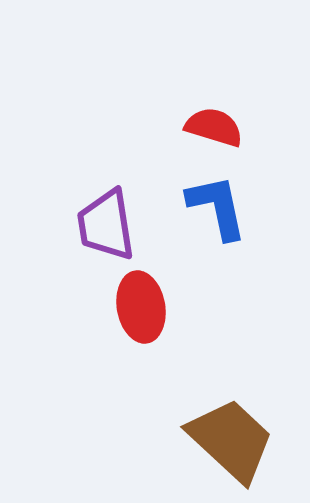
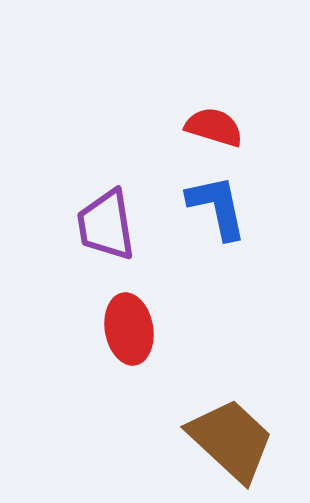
red ellipse: moved 12 px left, 22 px down
